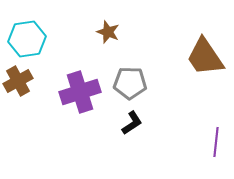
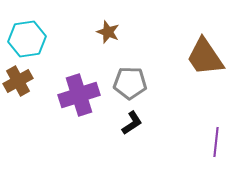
purple cross: moved 1 px left, 3 px down
